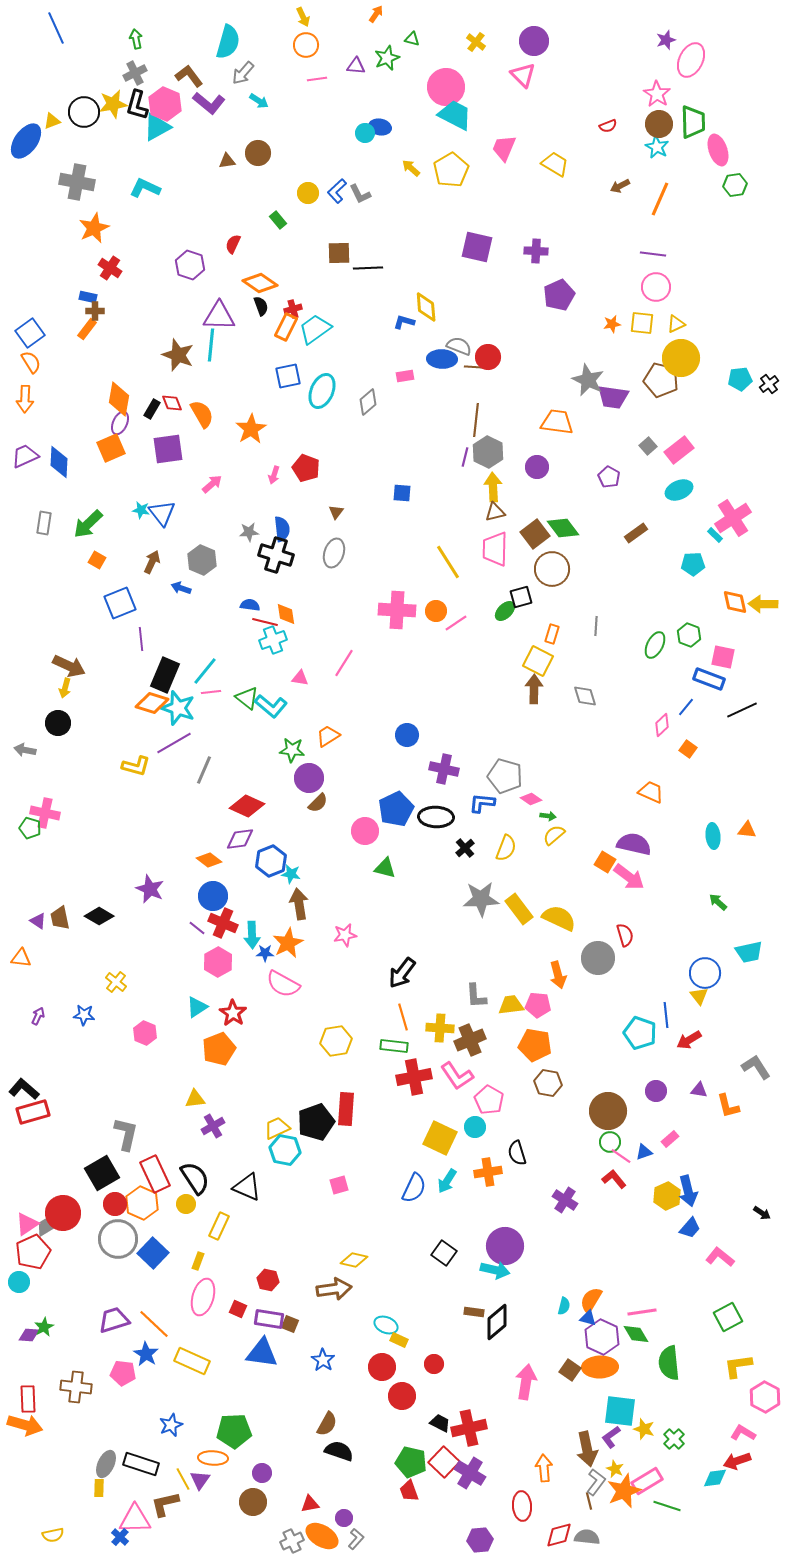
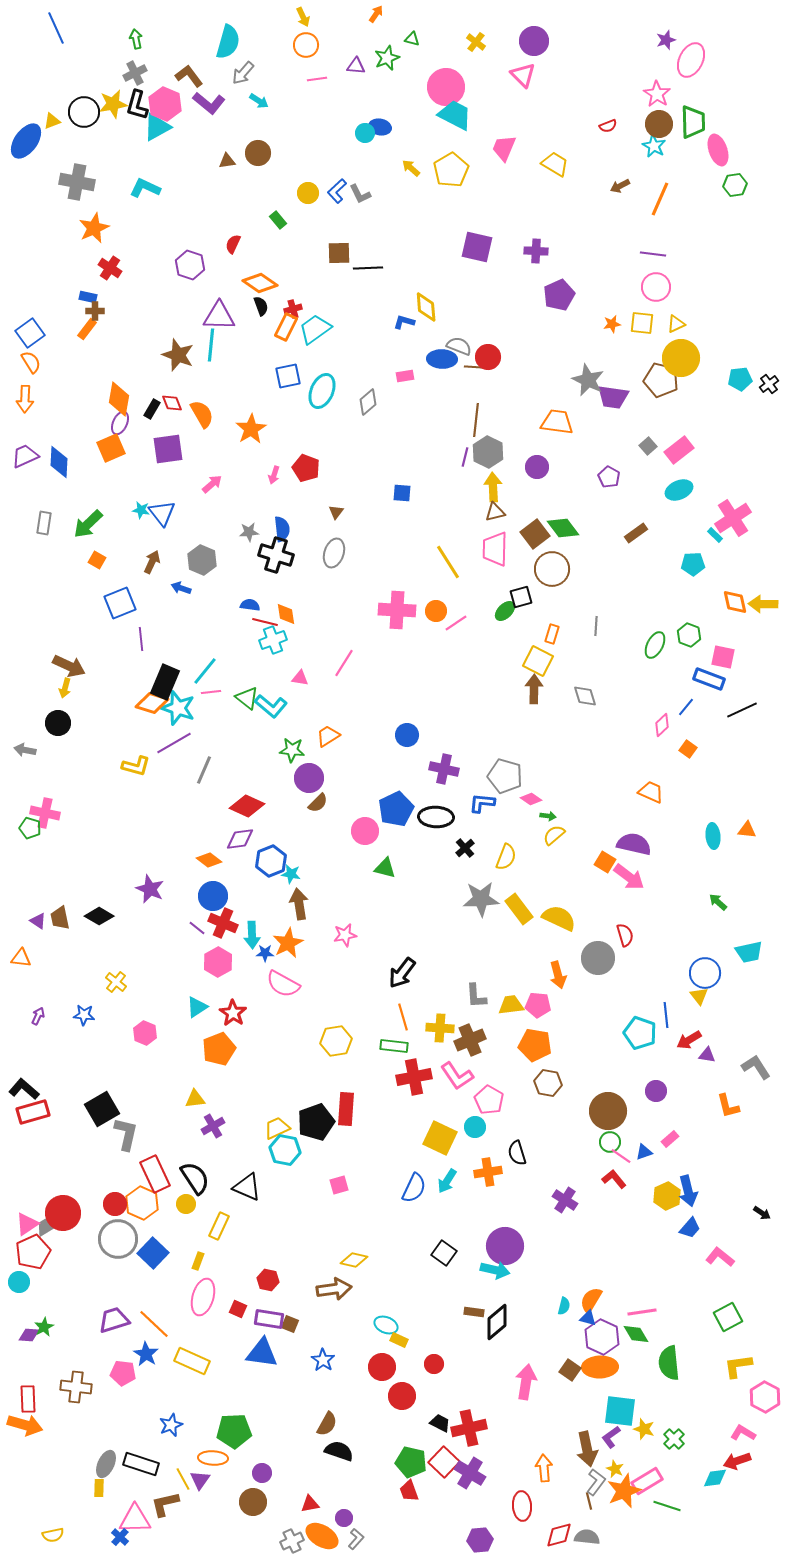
cyan star at (657, 147): moved 3 px left, 1 px up
black rectangle at (165, 675): moved 7 px down
yellow semicircle at (506, 848): moved 9 px down
purple triangle at (699, 1090): moved 8 px right, 35 px up
black square at (102, 1173): moved 64 px up
